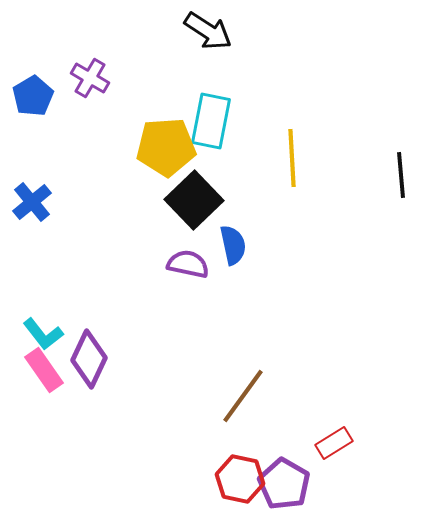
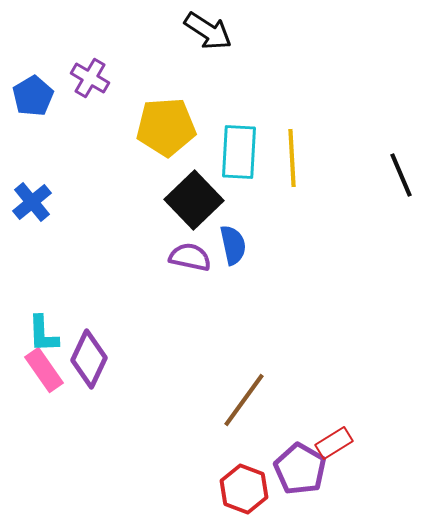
cyan rectangle: moved 28 px right, 31 px down; rotated 8 degrees counterclockwise
yellow pentagon: moved 20 px up
black line: rotated 18 degrees counterclockwise
purple semicircle: moved 2 px right, 7 px up
cyan L-shape: rotated 36 degrees clockwise
brown line: moved 1 px right, 4 px down
red hexagon: moved 4 px right, 10 px down; rotated 9 degrees clockwise
purple pentagon: moved 16 px right, 15 px up
